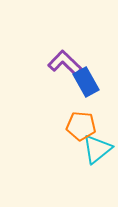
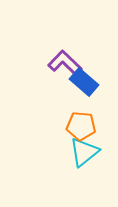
blue rectangle: moved 2 px left; rotated 20 degrees counterclockwise
cyan triangle: moved 13 px left, 3 px down
